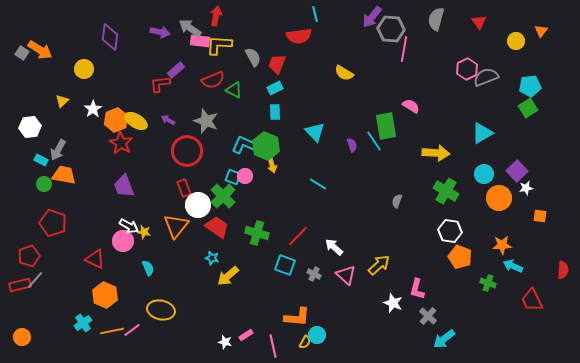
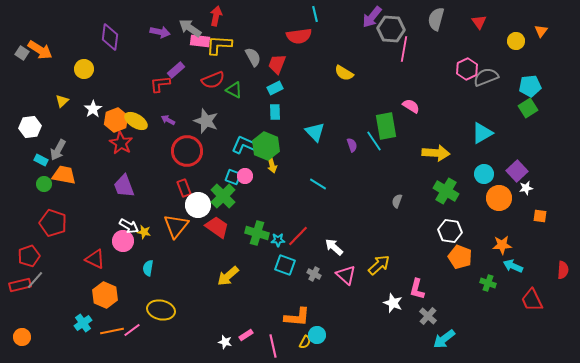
cyan star at (212, 258): moved 66 px right, 18 px up; rotated 16 degrees counterclockwise
cyan semicircle at (148, 268): rotated 147 degrees counterclockwise
